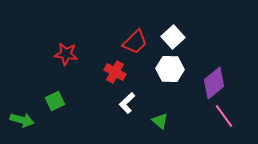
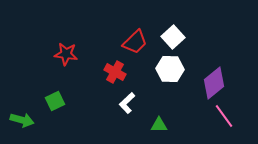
green triangle: moved 1 px left, 4 px down; rotated 42 degrees counterclockwise
